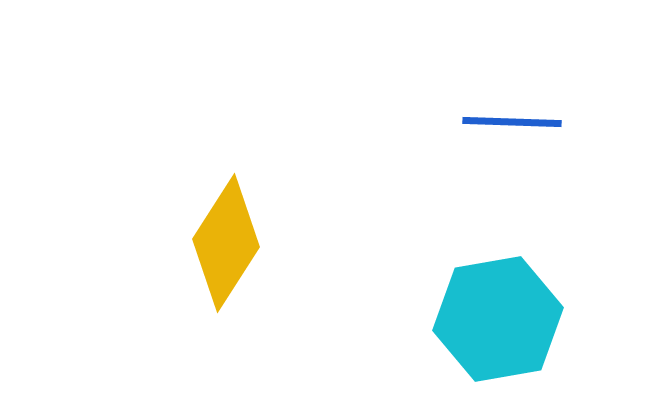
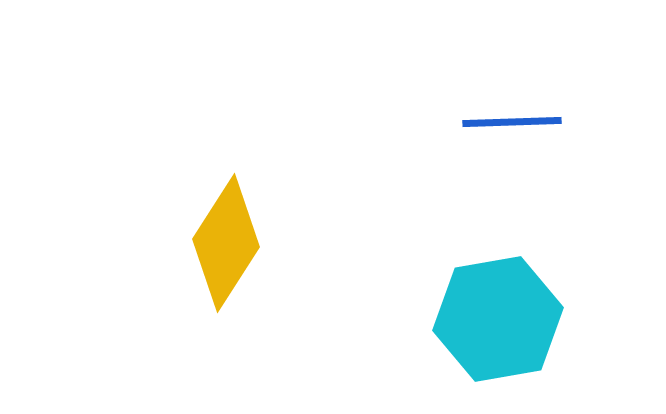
blue line: rotated 4 degrees counterclockwise
